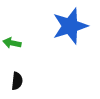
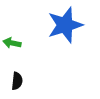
blue star: moved 5 px left, 1 px up
